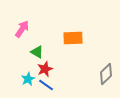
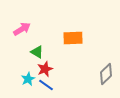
pink arrow: rotated 24 degrees clockwise
